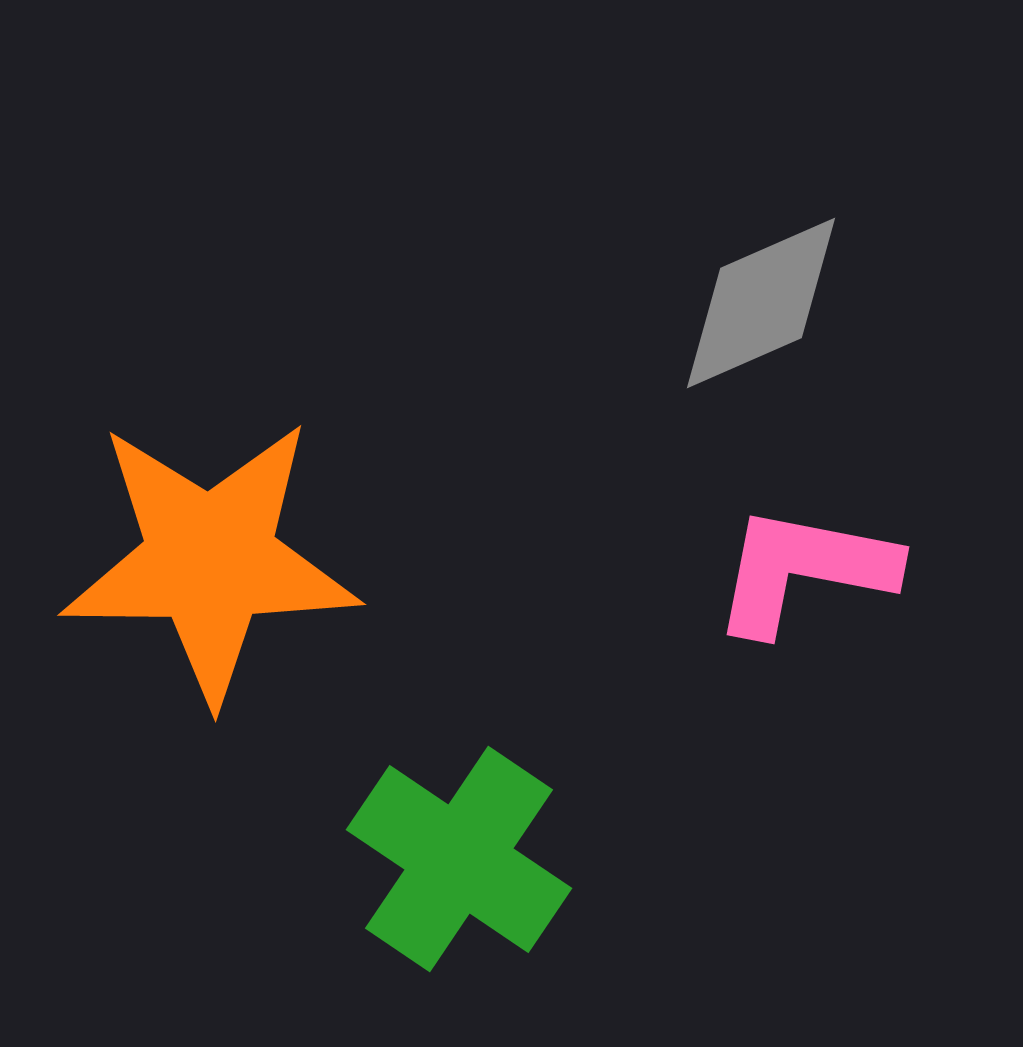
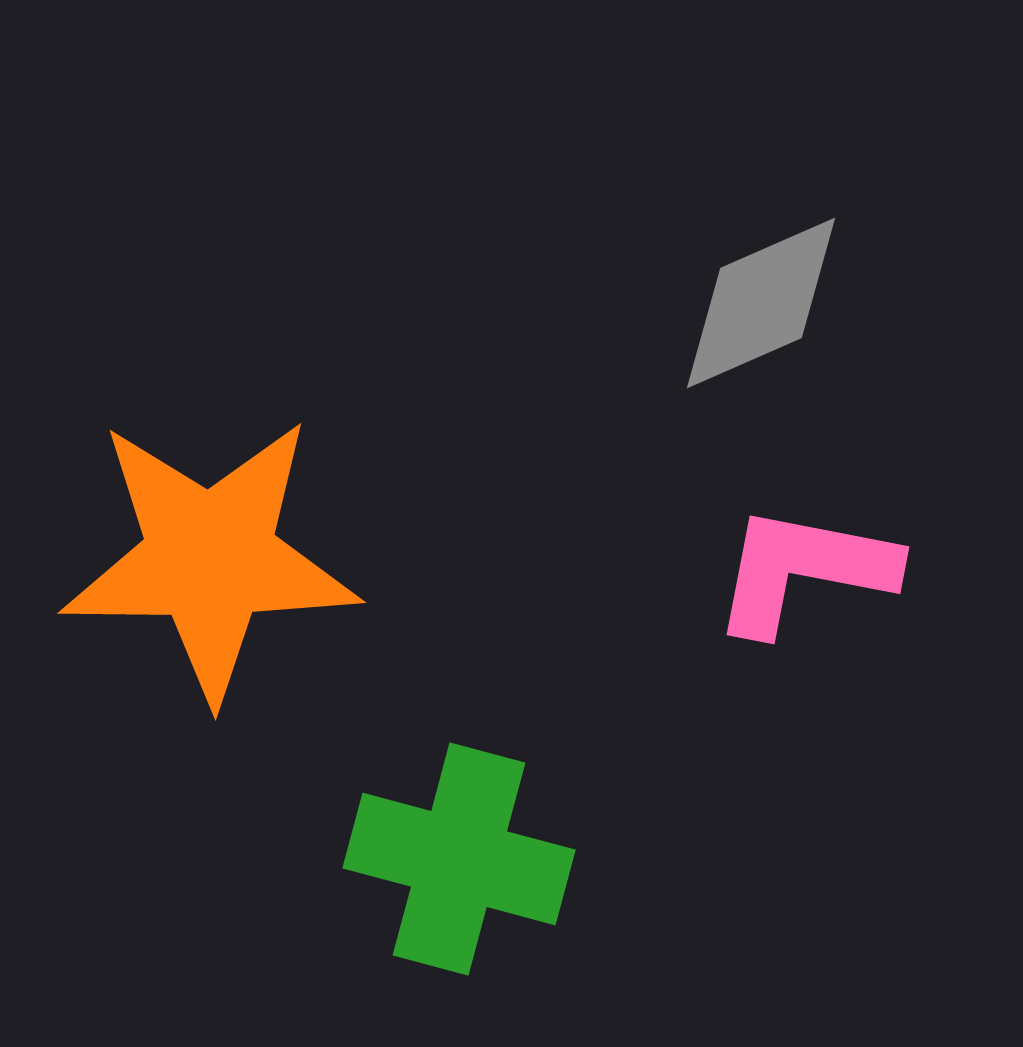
orange star: moved 2 px up
green cross: rotated 19 degrees counterclockwise
